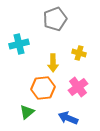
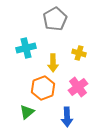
gray pentagon: rotated 10 degrees counterclockwise
cyan cross: moved 7 px right, 4 px down
orange hexagon: rotated 15 degrees counterclockwise
blue arrow: moved 1 px left, 1 px up; rotated 114 degrees counterclockwise
